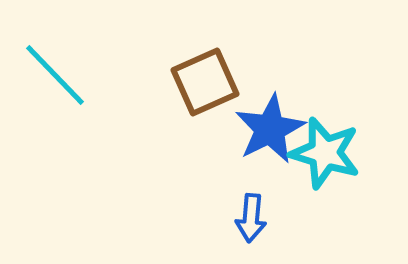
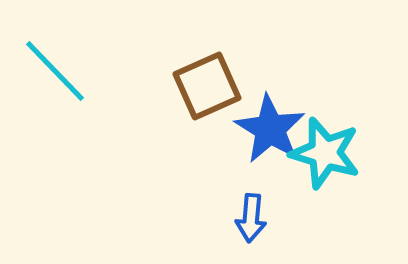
cyan line: moved 4 px up
brown square: moved 2 px right, 4 px down
blue star: rotated 14 degrees counterclockwise
